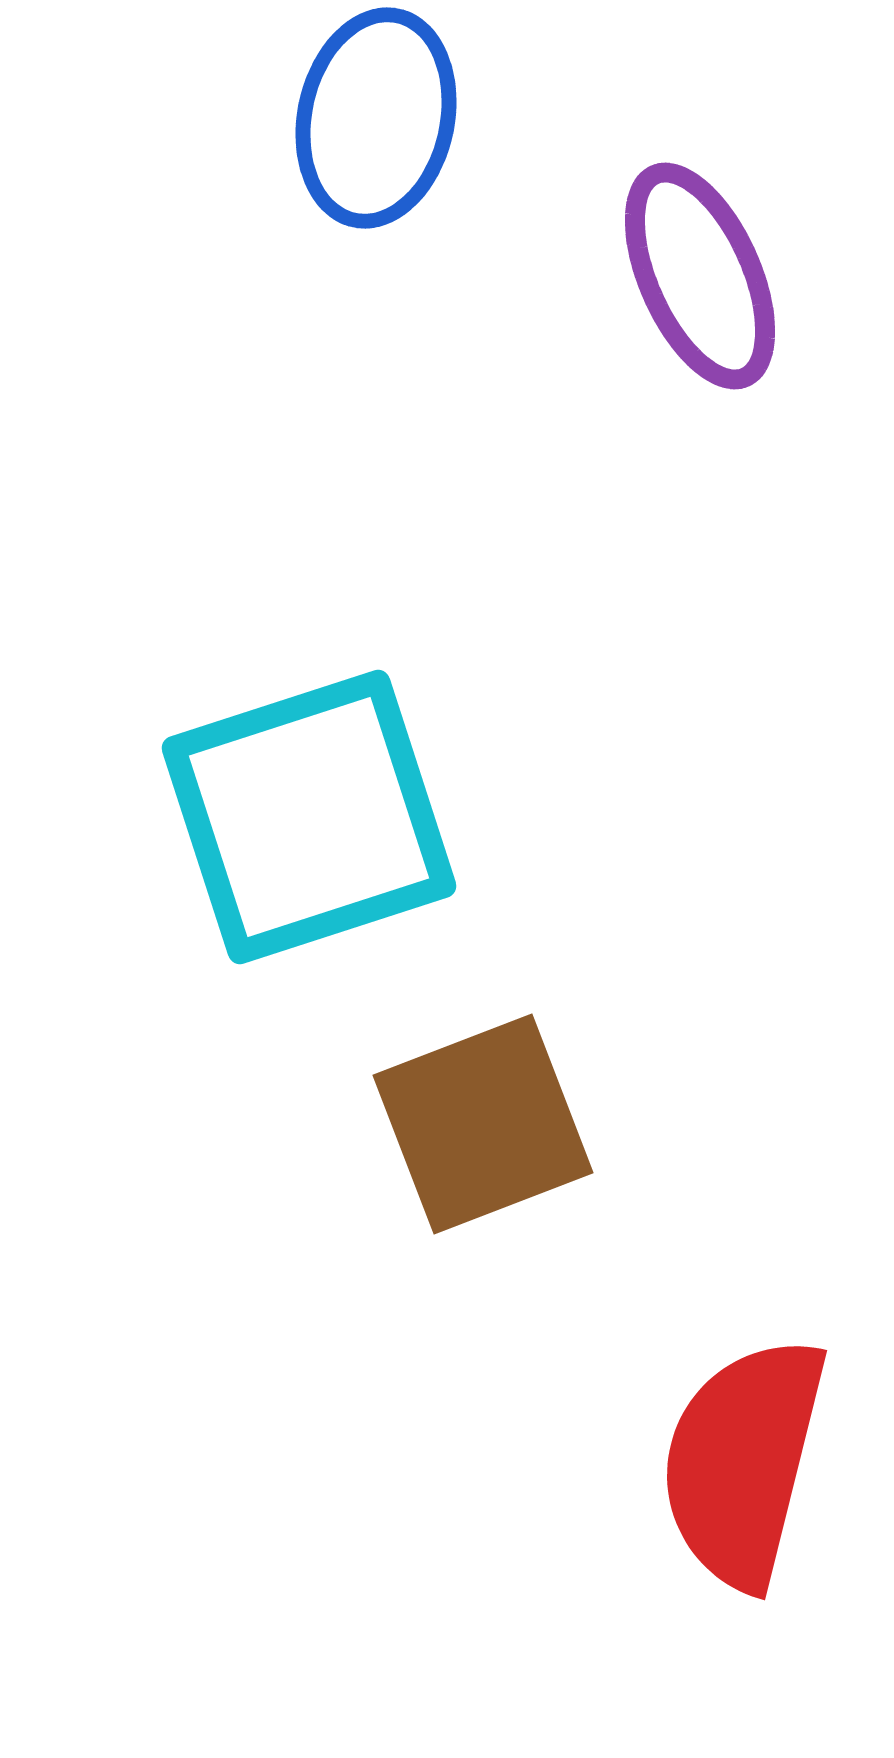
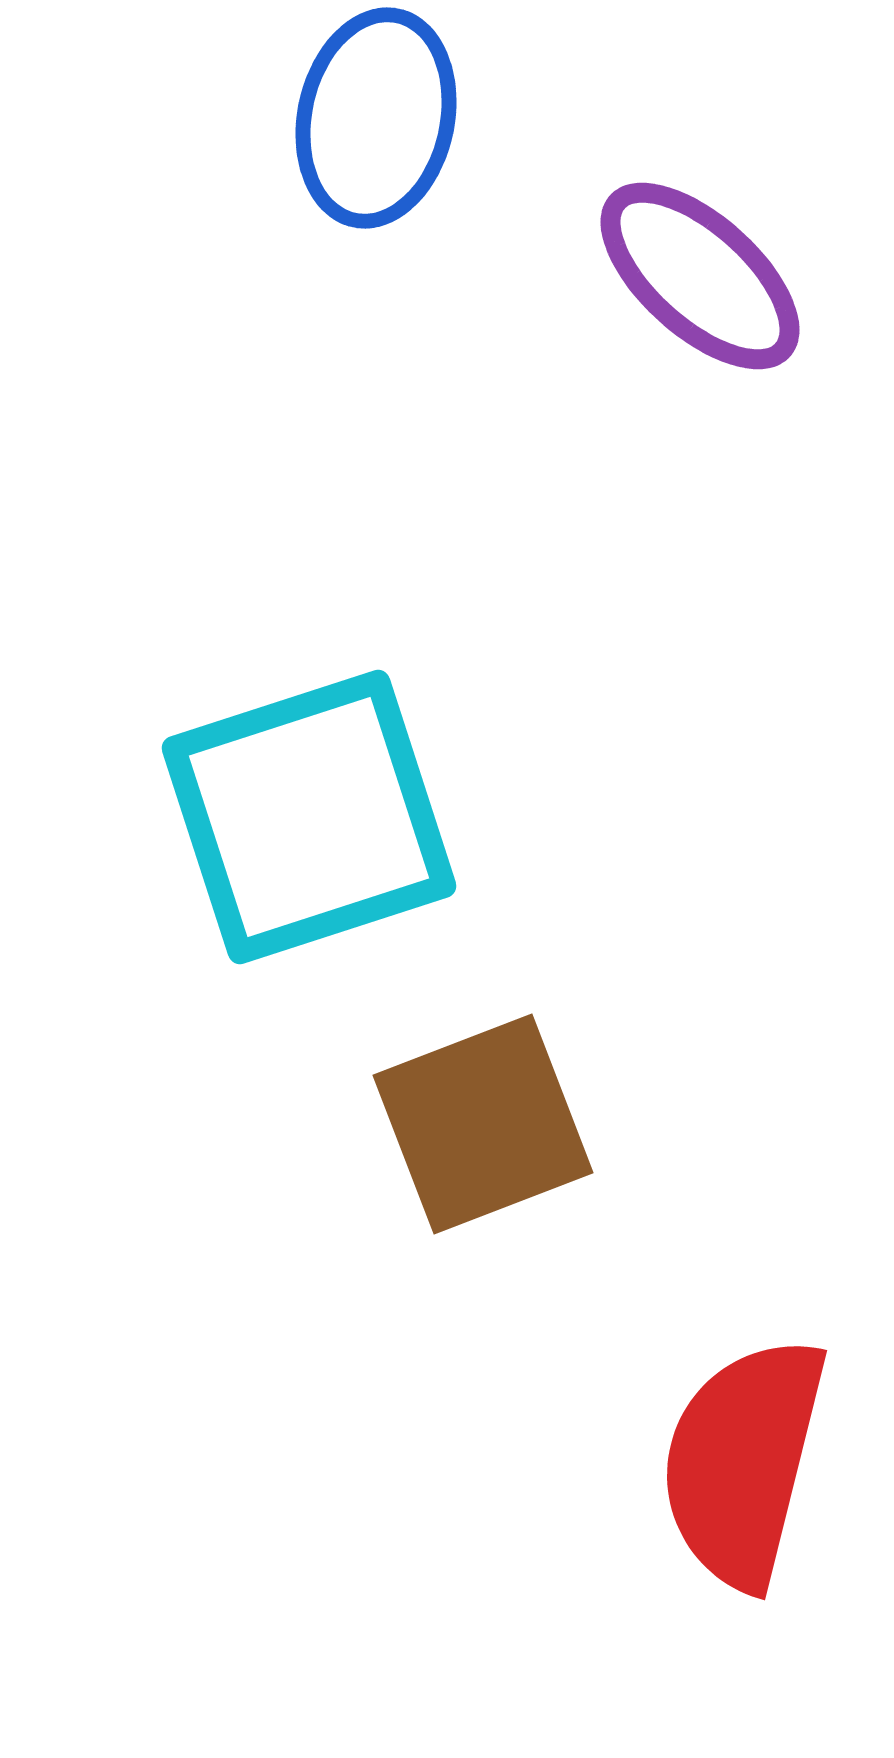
purple ellipse: rotated 24 degrees counterclockwise
